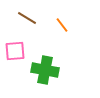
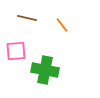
brown line: rotated 18 degrees counterclockwise
pink square: moved 1 px right
